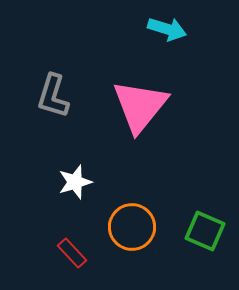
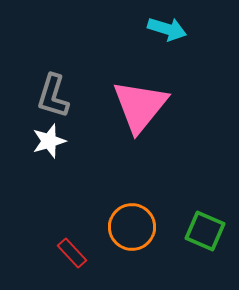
white star: moved 26 px left, 41 px up
